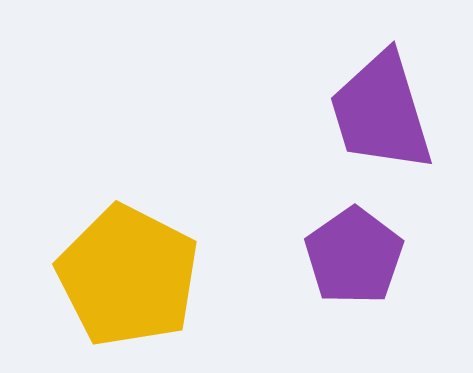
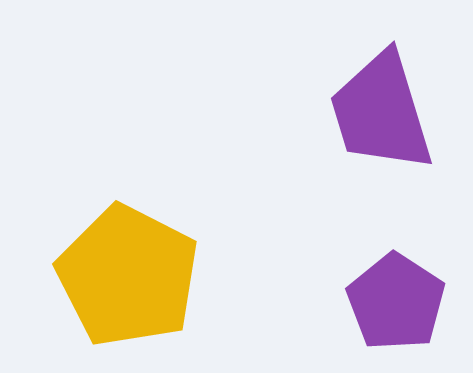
purple pentagon: moved 42 px right, 46 px down; rotated 4 degrees counterclockwise
